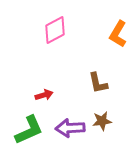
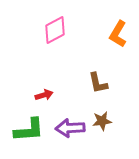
green L-shape: rotated 20 degrees clockwise
